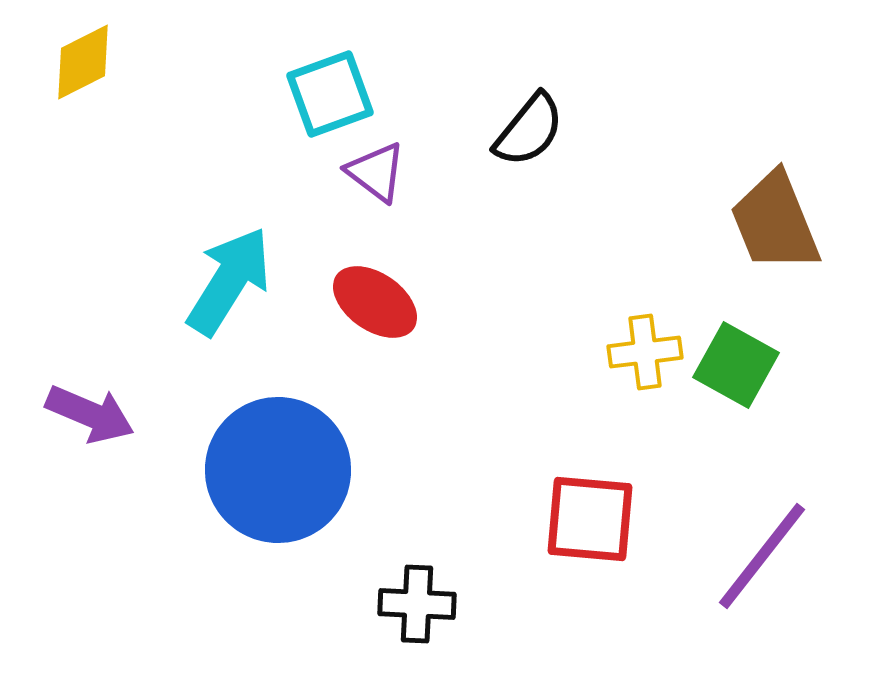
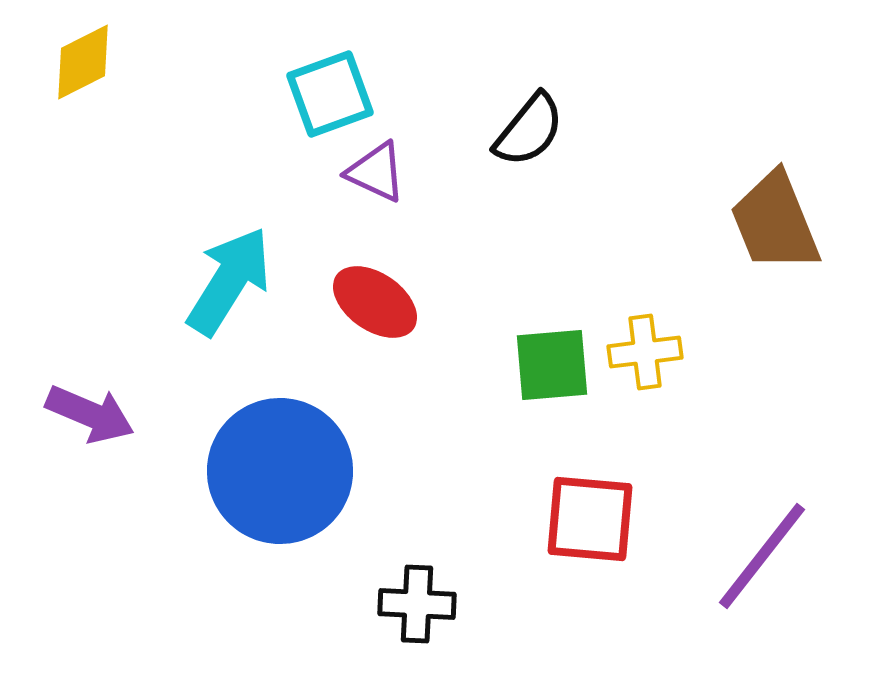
purple triangle: rotated 12 degrees counterclockwise
green square: moved 184 px left; rotated 34 degrees counterclockwise
blue circle: moved 2 px right, 1 px down
